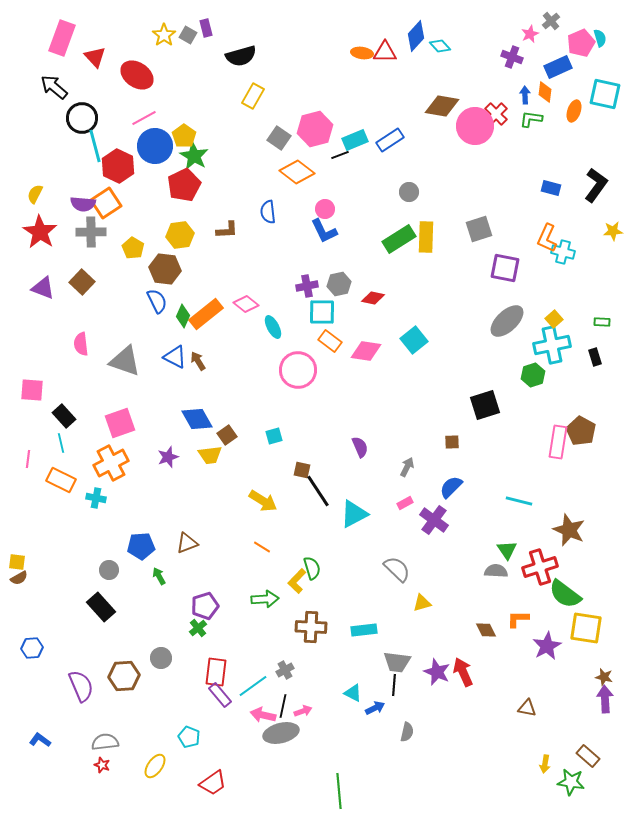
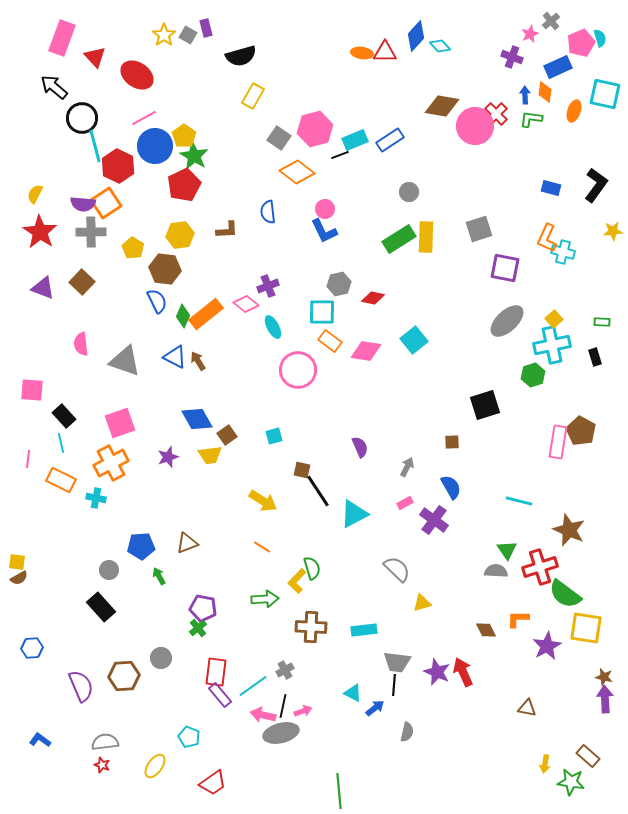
purple cross at (307, 286): moved 39 px left; rotated 10 degrees counterclockwise
blue semicircle at (451, 487): rotated 105 degrees clockwise
purple pentagon at (205, 606): moved 2 px left, 2 px down; rotated 28 degrees clockwise
blue arrow at (375, 708): rotated 12 degrees counterclockwise
